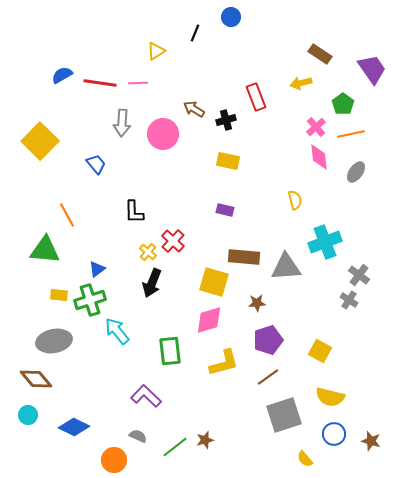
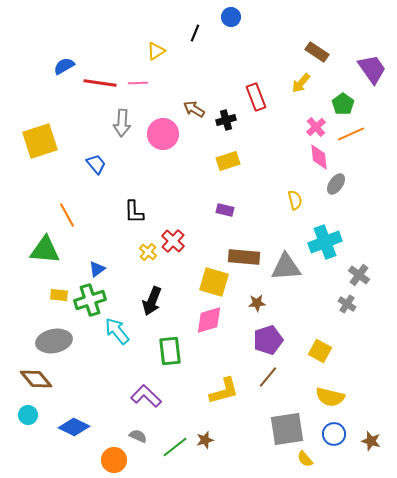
brown rectangle at (320, 54): moved 3 px left, 2 px up
blue semicircle at (62, 75): moved 2 px right, 9 px up
yellow arrow at (301, 83): rotated 35 degrees counterclockwise
orange line at (351, 134): rotated 12 degrees counterclockwise
yellow square at (40, 141): rotated 27 degrees clockwise
yellow rectangle at (228, 161): rotated 30 degrees counterclockwise
gray ellipse at (356, 172): moved 20 px left, 12 px down
black arrow at (152, 283): moved 18 px down
gray cross at (349, 300): moved 2 px left, 4 px down
yellow L-shape at (224, 363): moved 28 px down
brown line at (268, 377): rotated 15 degrees counterclockwise
gray square at (284, 415): moved 3 px right, 14 px down; rotated 9 degrees clockwise
